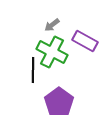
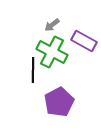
purple rectangle: moved 1 px left
purple pentagon: rotated 8 degrees clockwise
